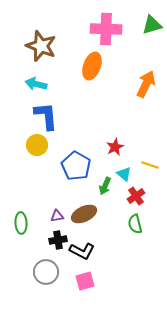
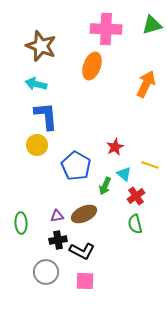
pink square: rotated 18 degrees clockwise
